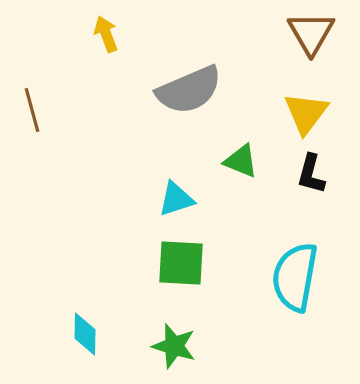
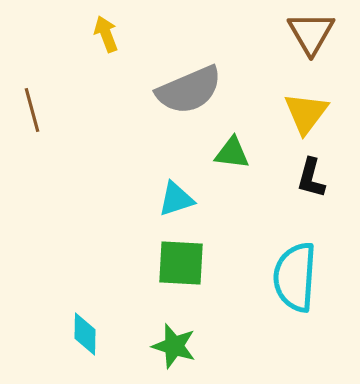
green triangle: moved 9 px left, 8 px up; rotated 15 degrees counterclockwise
black L-shape: moved 4 px down
cyan semicircle: rotated 6 degrees counterclockwise
